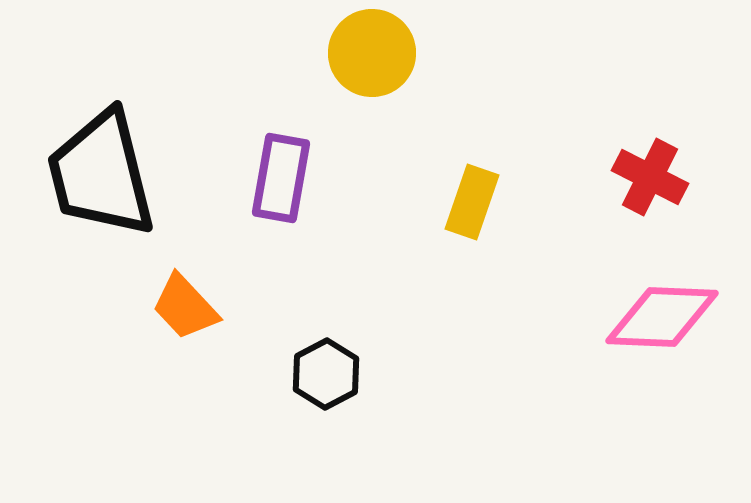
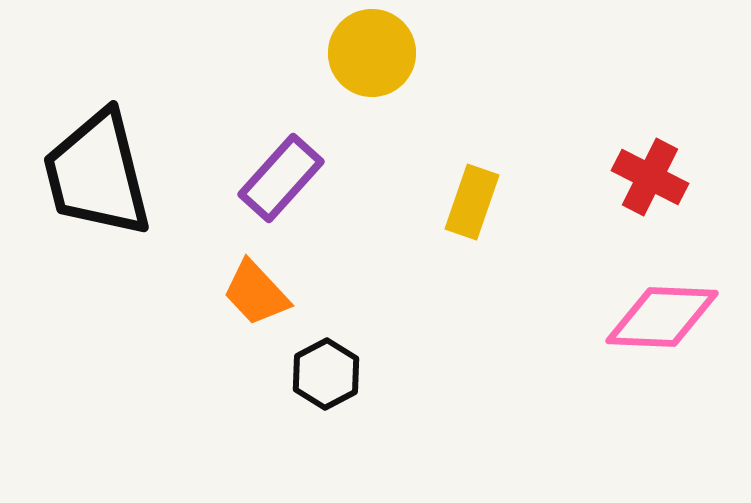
black trapezoid: moved 4 px left
purple rectangle: rotated 32 degrees clockwise
orange trapezoid: moved 71 px right, 14 px up
